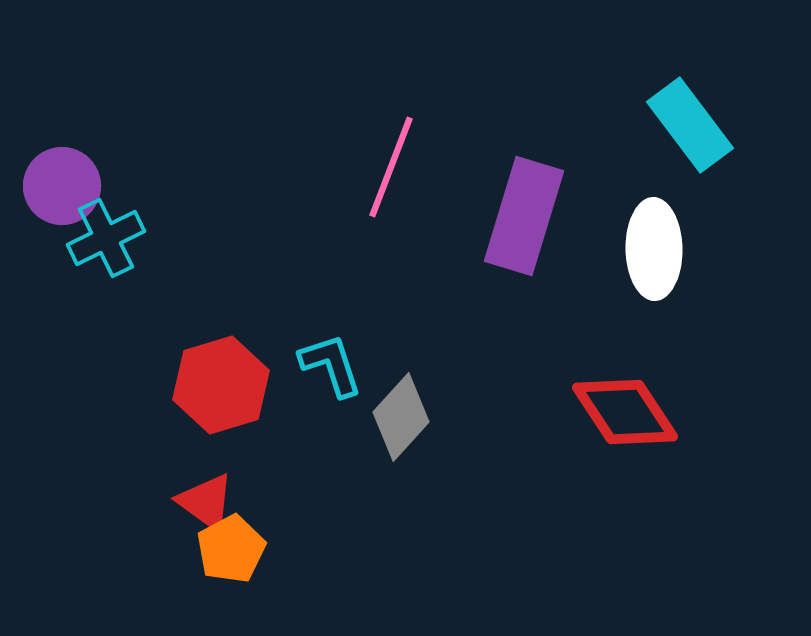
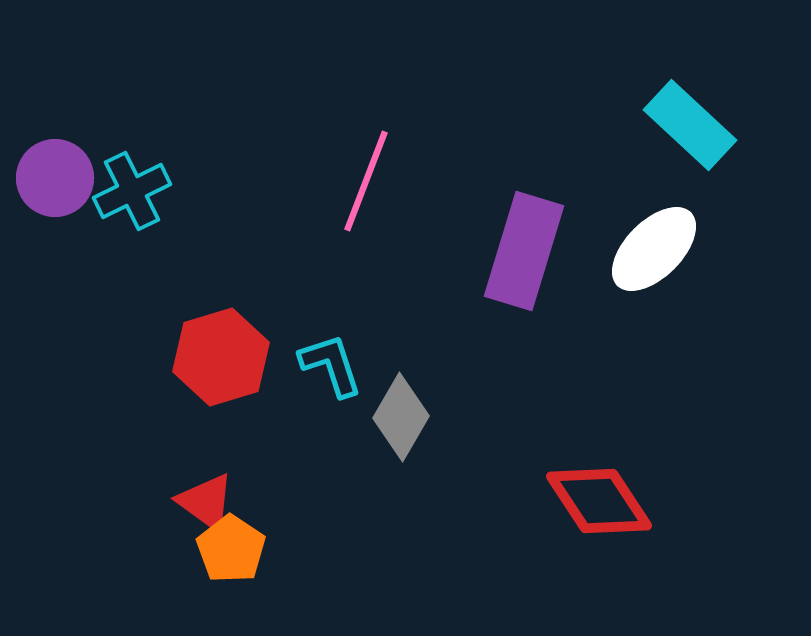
cyan rectangle: rotated 10 degrees counterclockwise
pink line: moved 25 px left, 14 px down
purple circle: moved 7 px left, 8 px up
purple rectangle: moved 35 px down
cyan cross: moved 26 px right, 47 px up
white ellipse: rotated 46 degrees clockwise
red hexagon: moved 28 px up
red diamond: moved 26 px left, 89 px down
gray diamond: rotated 12 degrees counterclockwise
orange pentagon: rotated 10 degrees counterclockwise
